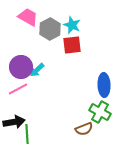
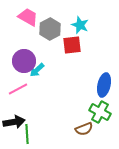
cyan star: moved 8 px right
purple circle: moved 3 px right, 6 px up
blue ellipse: rotated 15 degrees clockwise
